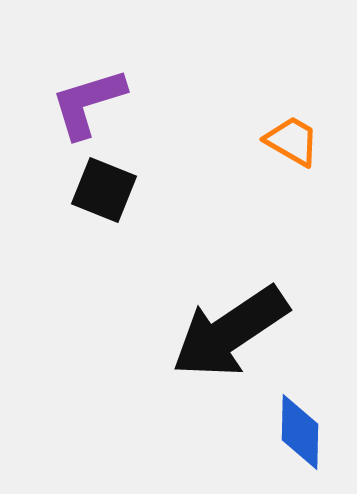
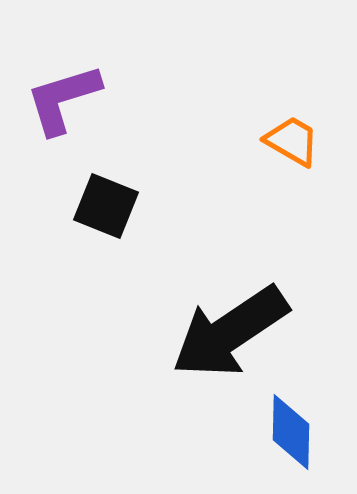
purple L-shape: moved 25 px left, 4 px up
black square: moved 2 px right, 16 px down
blue diamond: moved 9 px left
